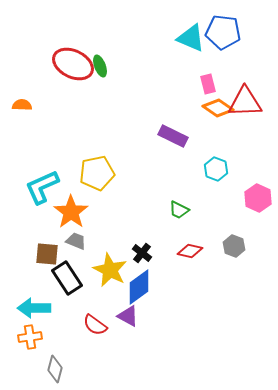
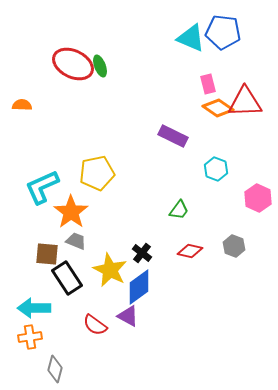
green trapezoid: rotated 80 degrees counterclockwise
